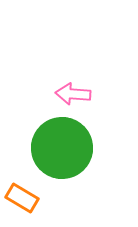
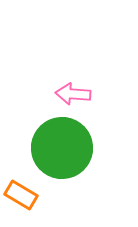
orange rectangle: moved 1 px left, 3 px up
